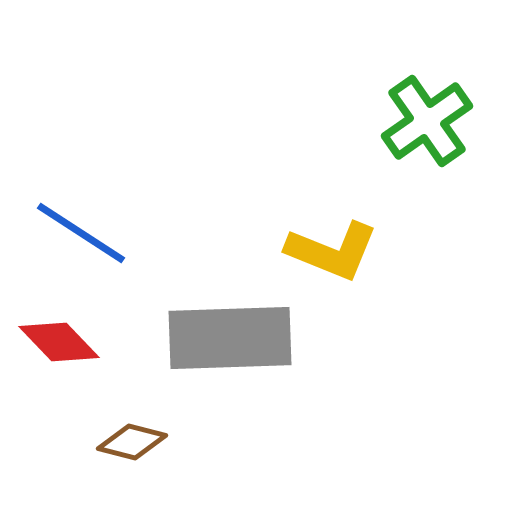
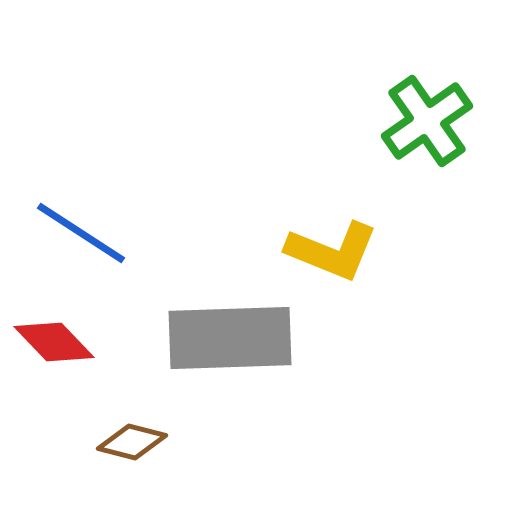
red diamond: moved 5 px left
